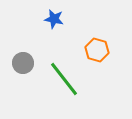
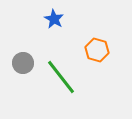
blue star: rotated 18 degrees clockwise
green line: moved 3 px left, 2 px up
